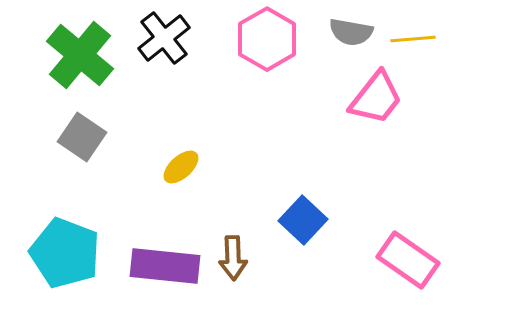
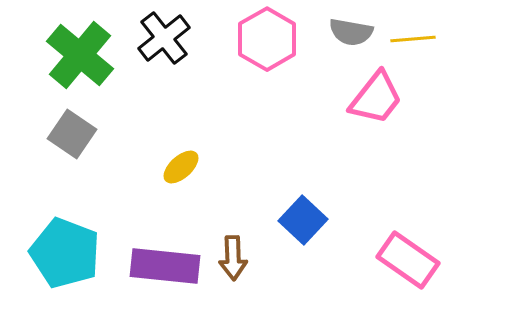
gray square: moved 10 px left, 3 px up
